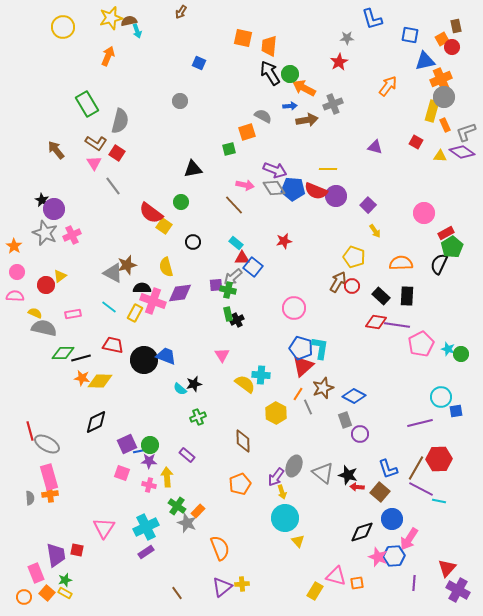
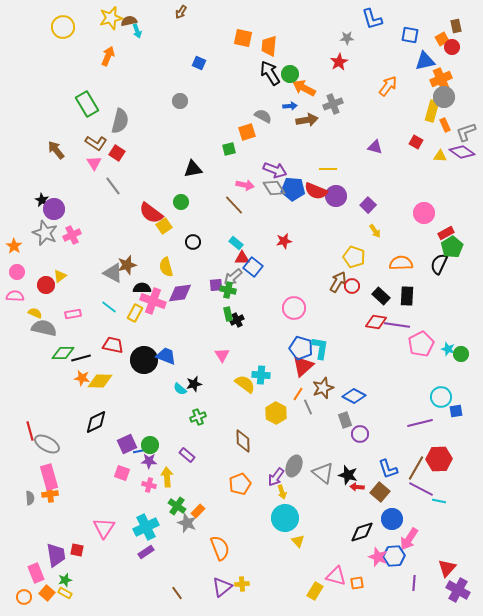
yellow square at (164, 226): rotated 21 degrees clockwise
